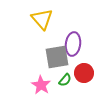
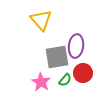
yellow triangle: moved 1 px left, 1 px down
purple ellipse: moved 3 px right, 2 px down
red circle: moved 1 px left
pink star: moved 3 px up
